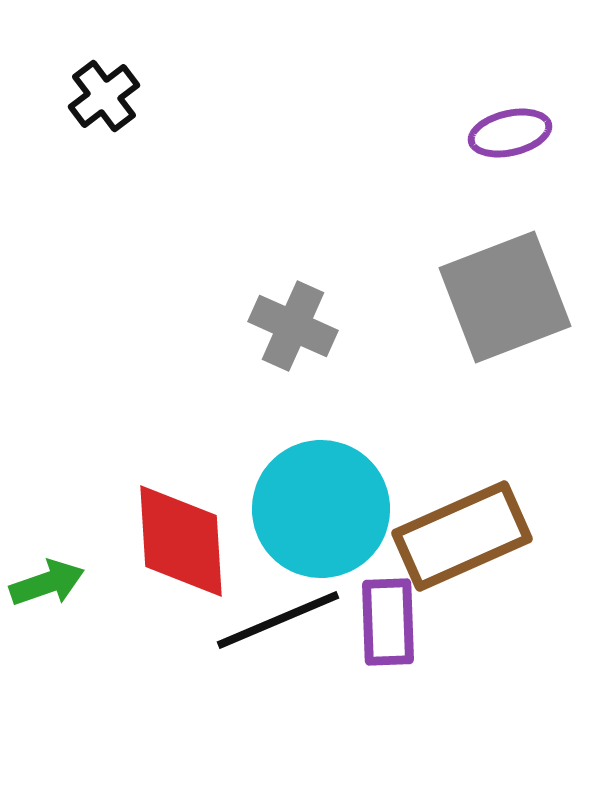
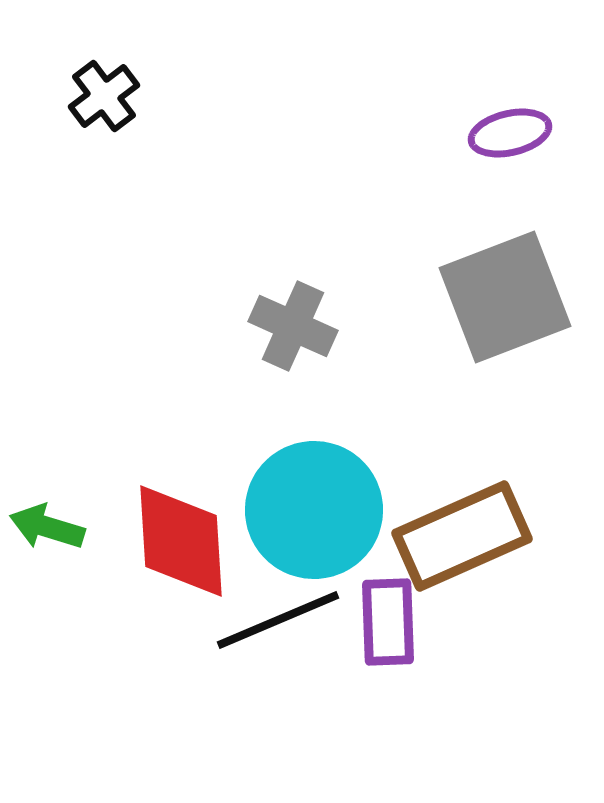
cyan circle: moved 7 px left, 1 px down
green arrow: moved 56 px up; rotated 144 degrees counterclockwise
